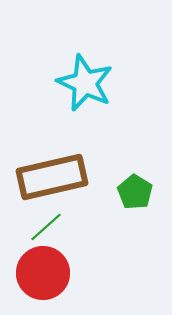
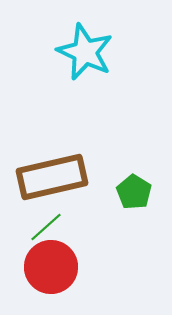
cyan star: moved 31 px up
green pentagon: moved 1 px left
red circle: moved 8 px right, 6 px up
